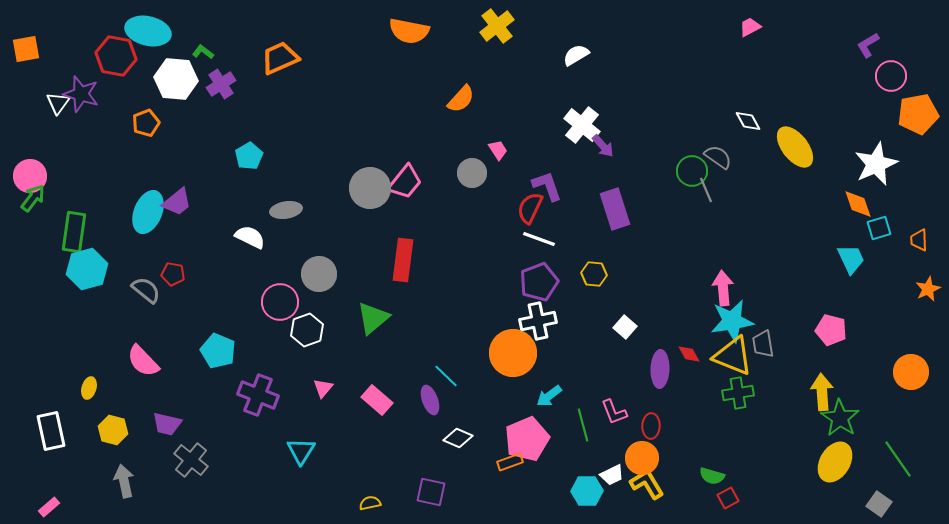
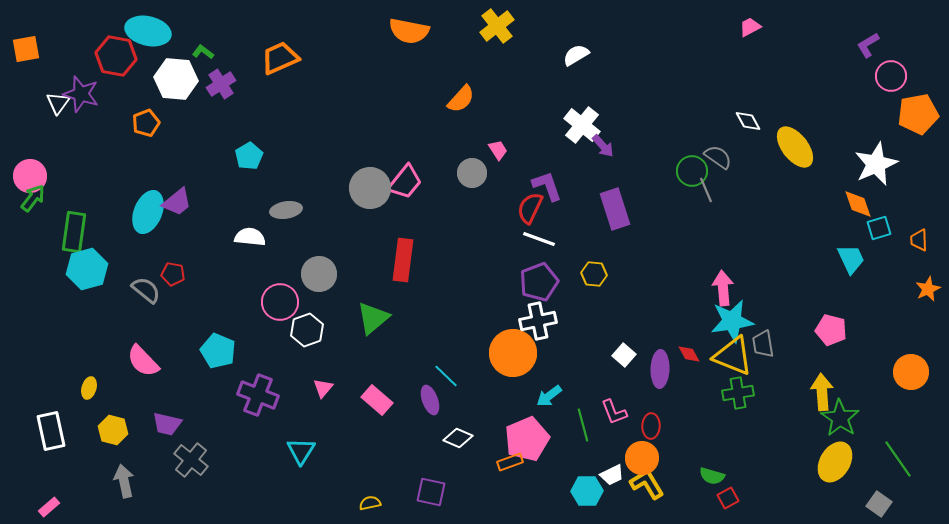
white semicircle at (250, 237): rotated 20 degrees counterclockwise
white square at (625, 327): moved 1 px left, 28 px down
